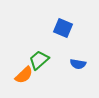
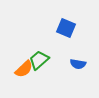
blue square: moved 3 px right
orange semicircle: moved 6 px up
